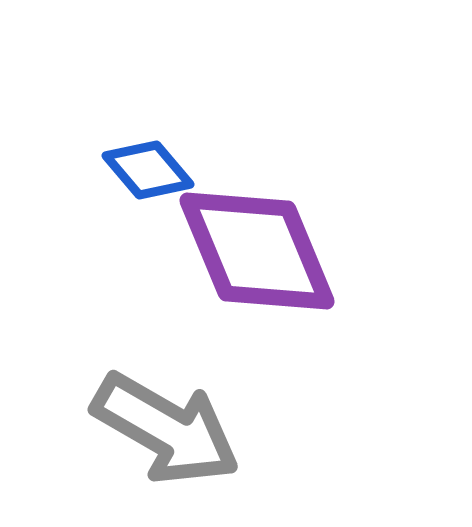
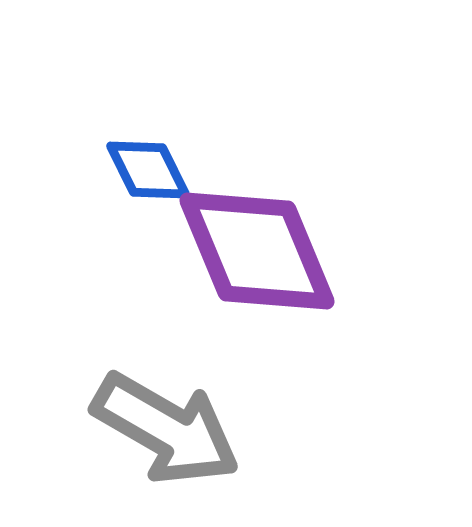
blue diamond: rotated 14 degrees clockwise
